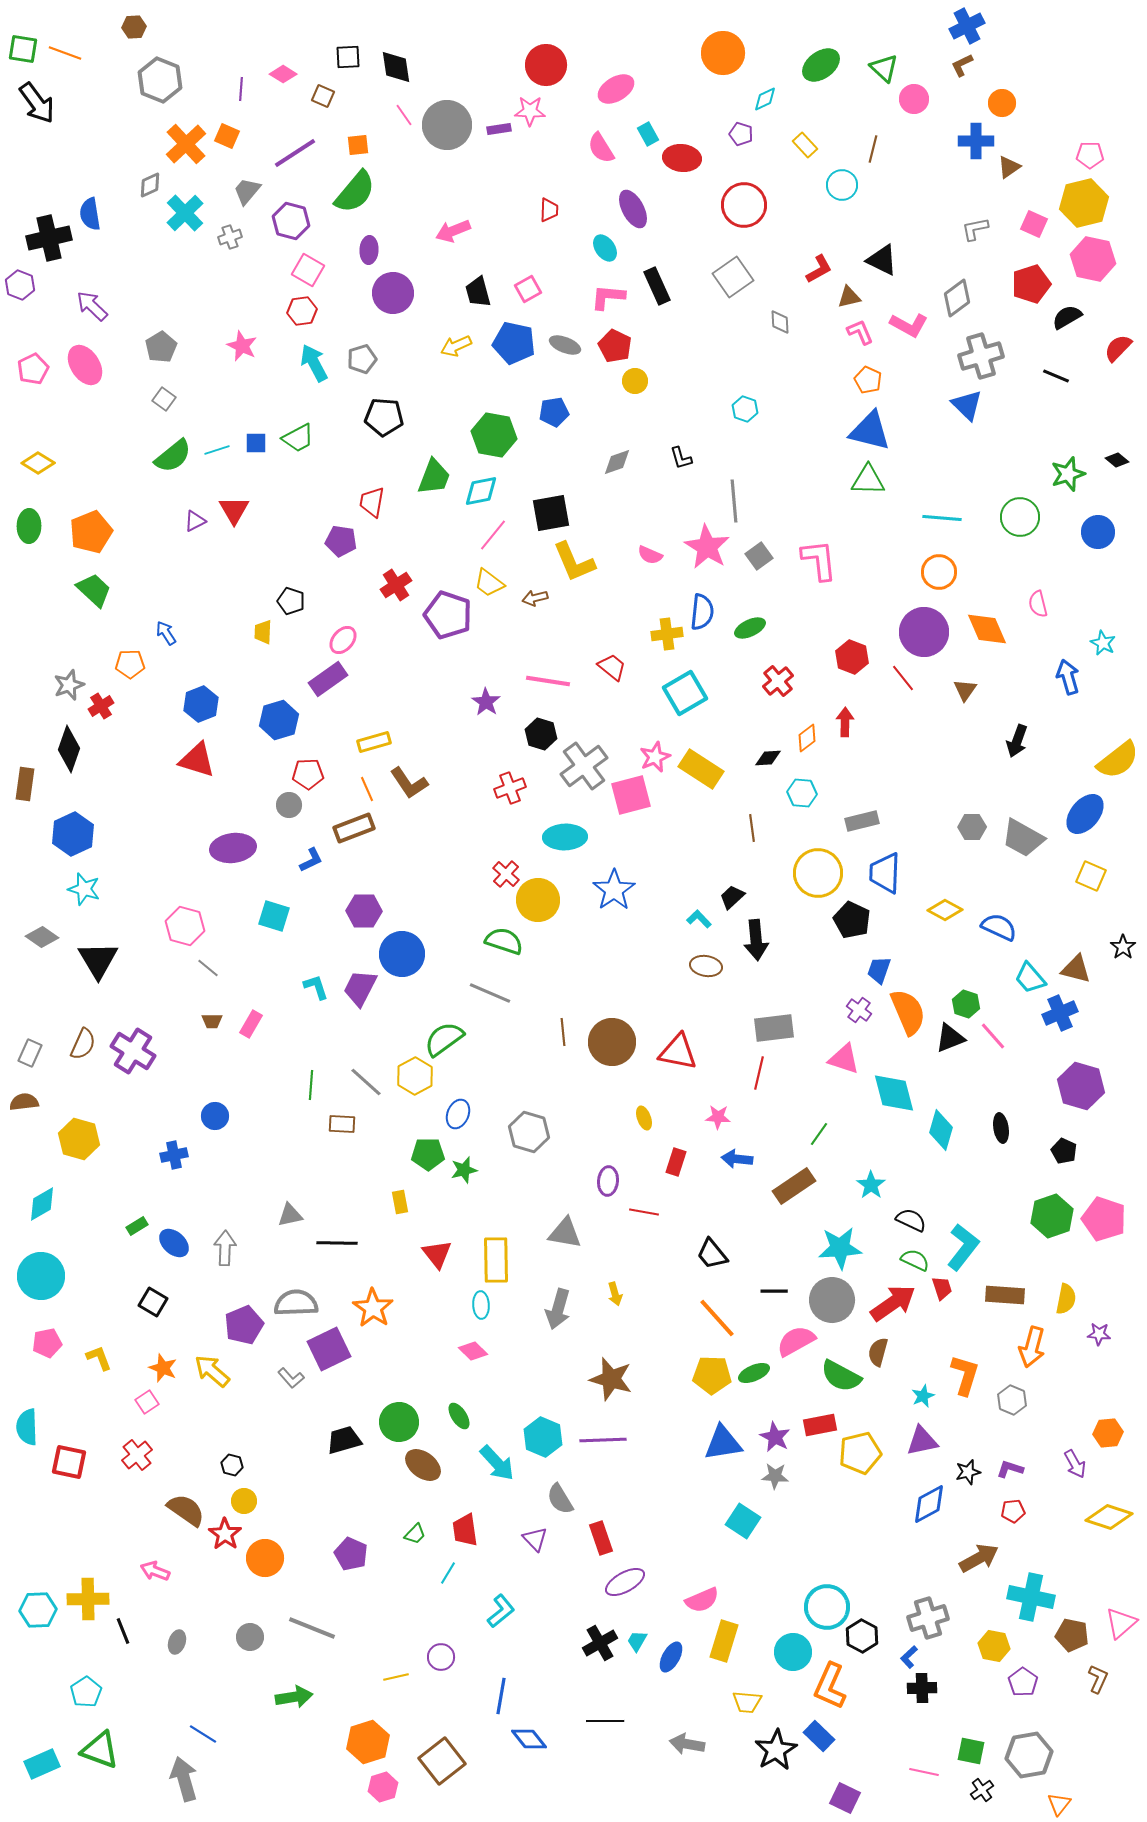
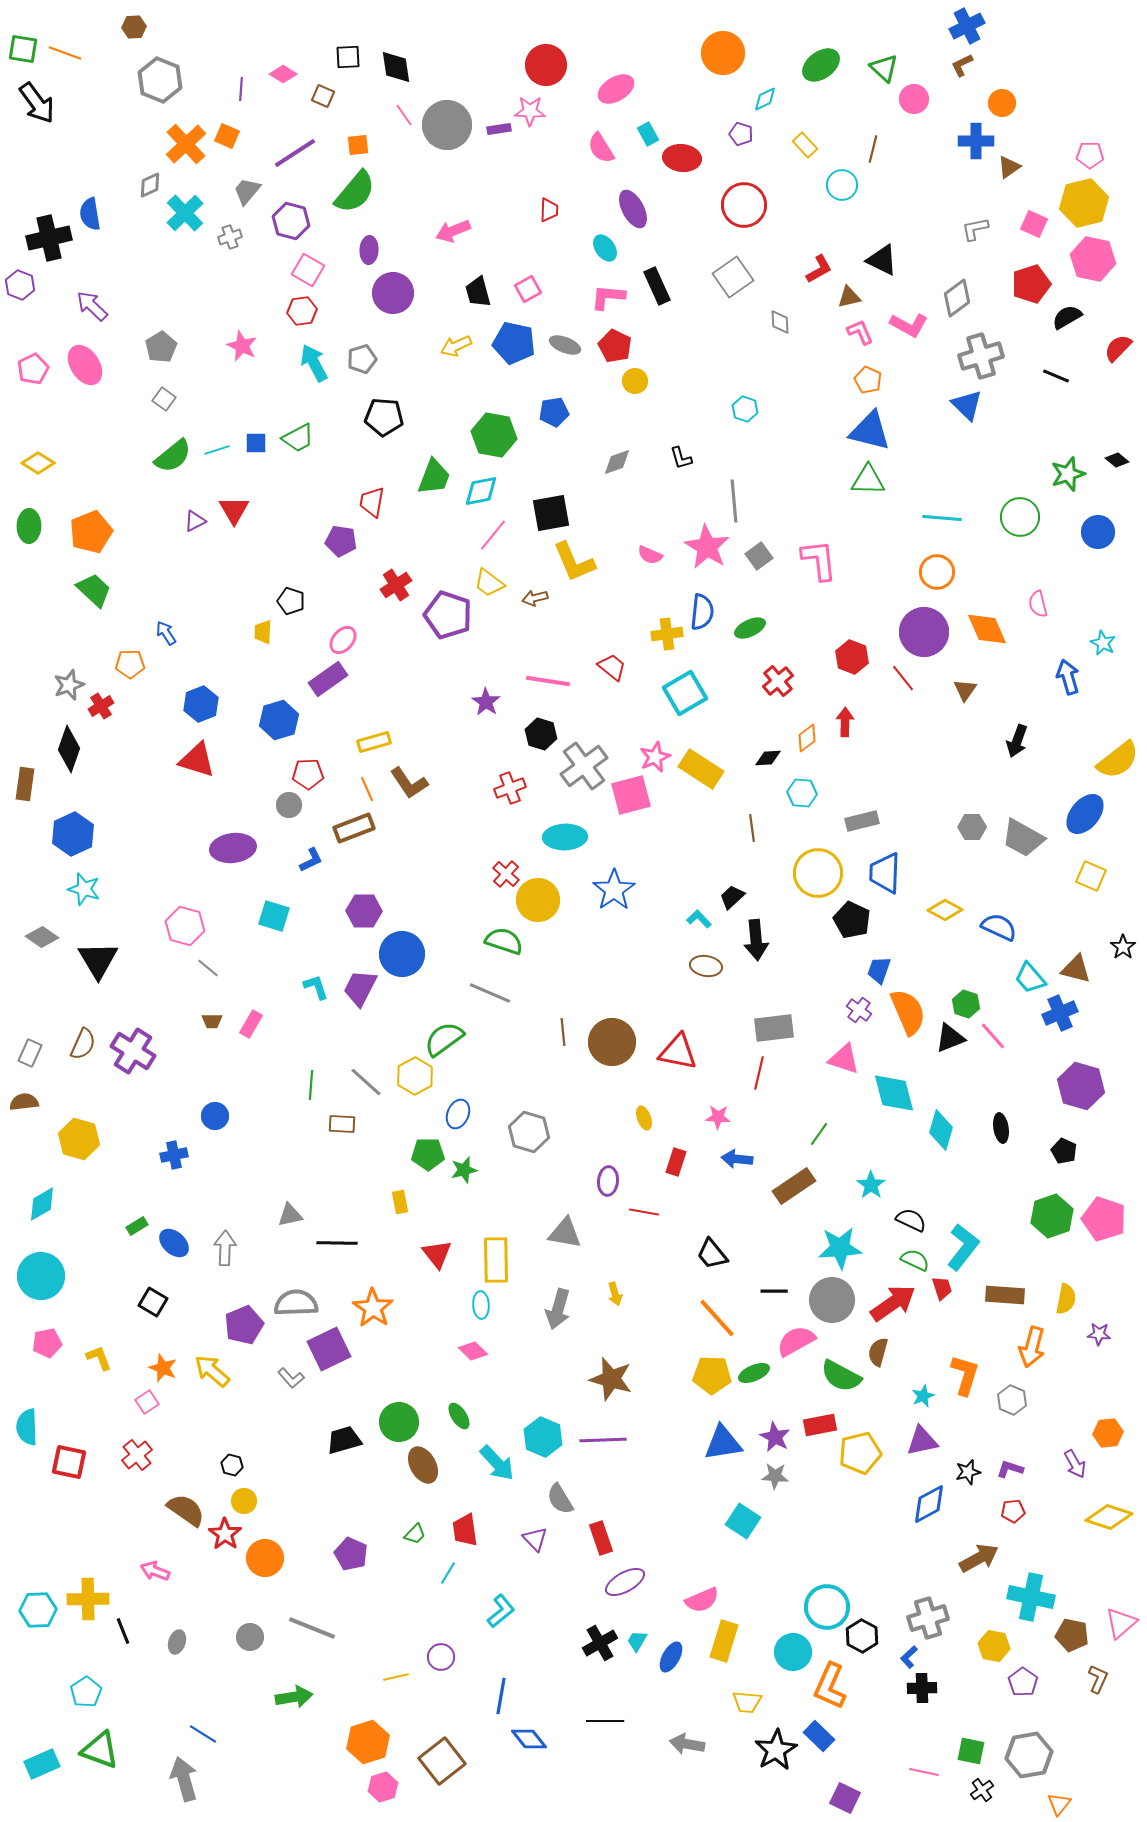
orange circle at (939, 572): moved 2 px left
brown ellipse at (423, 1465): rotated 24 degrees clockwise
